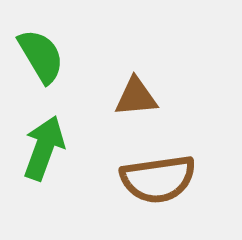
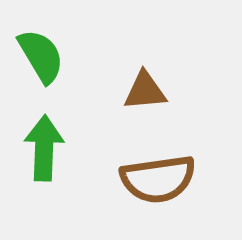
brown triangle: moved 9 px right, 6 px up
green arrow: rotated 18 degrees counterclockwise
